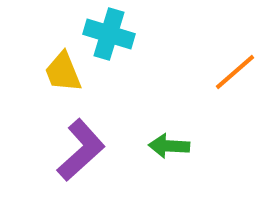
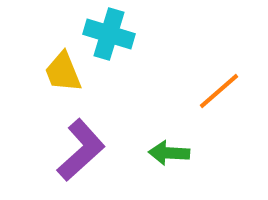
orange line: moved 16 px left, 19 px down
green arrow: moved 7 px down
